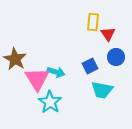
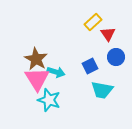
yellow rectangle: rotated 42 degrees clockwise
brown star: moved 21 px right
cyan star: moved 1 px left, 2 px up; rotated 15 degrees counterclockwise
